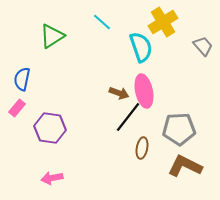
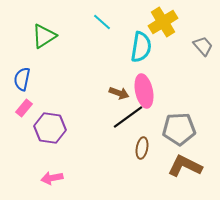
green triangle: moved 8 px left
cyan semicircle: rotated 28 degrees clockwise
pink rectangle: moved 7 px right
black line: rotated 16 degrees clockwise
